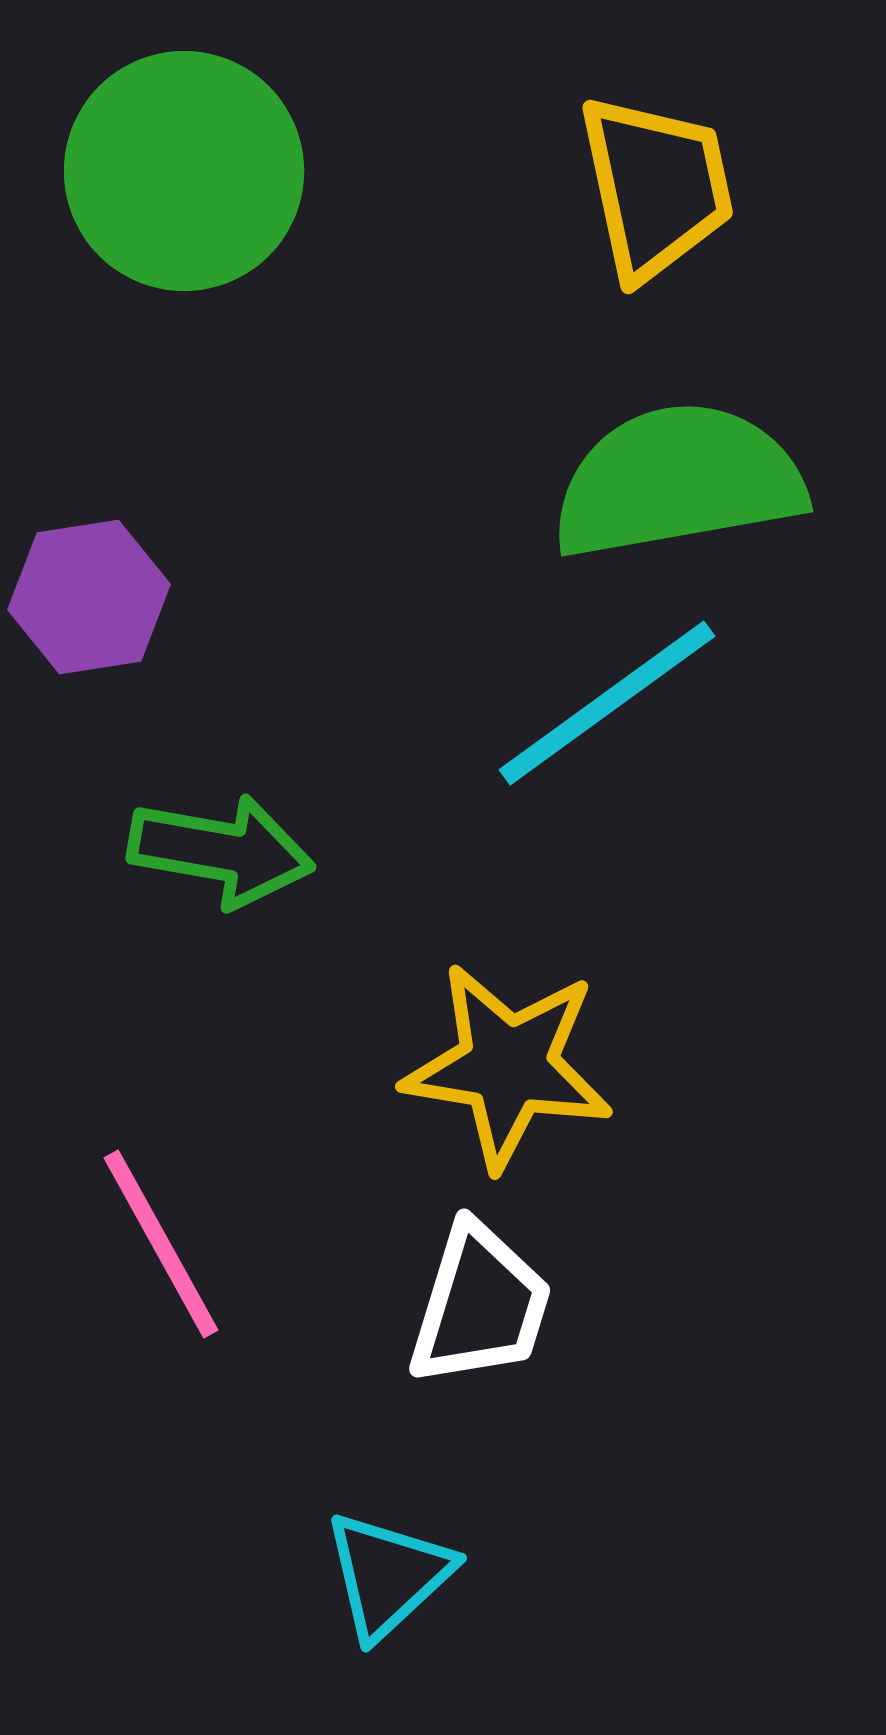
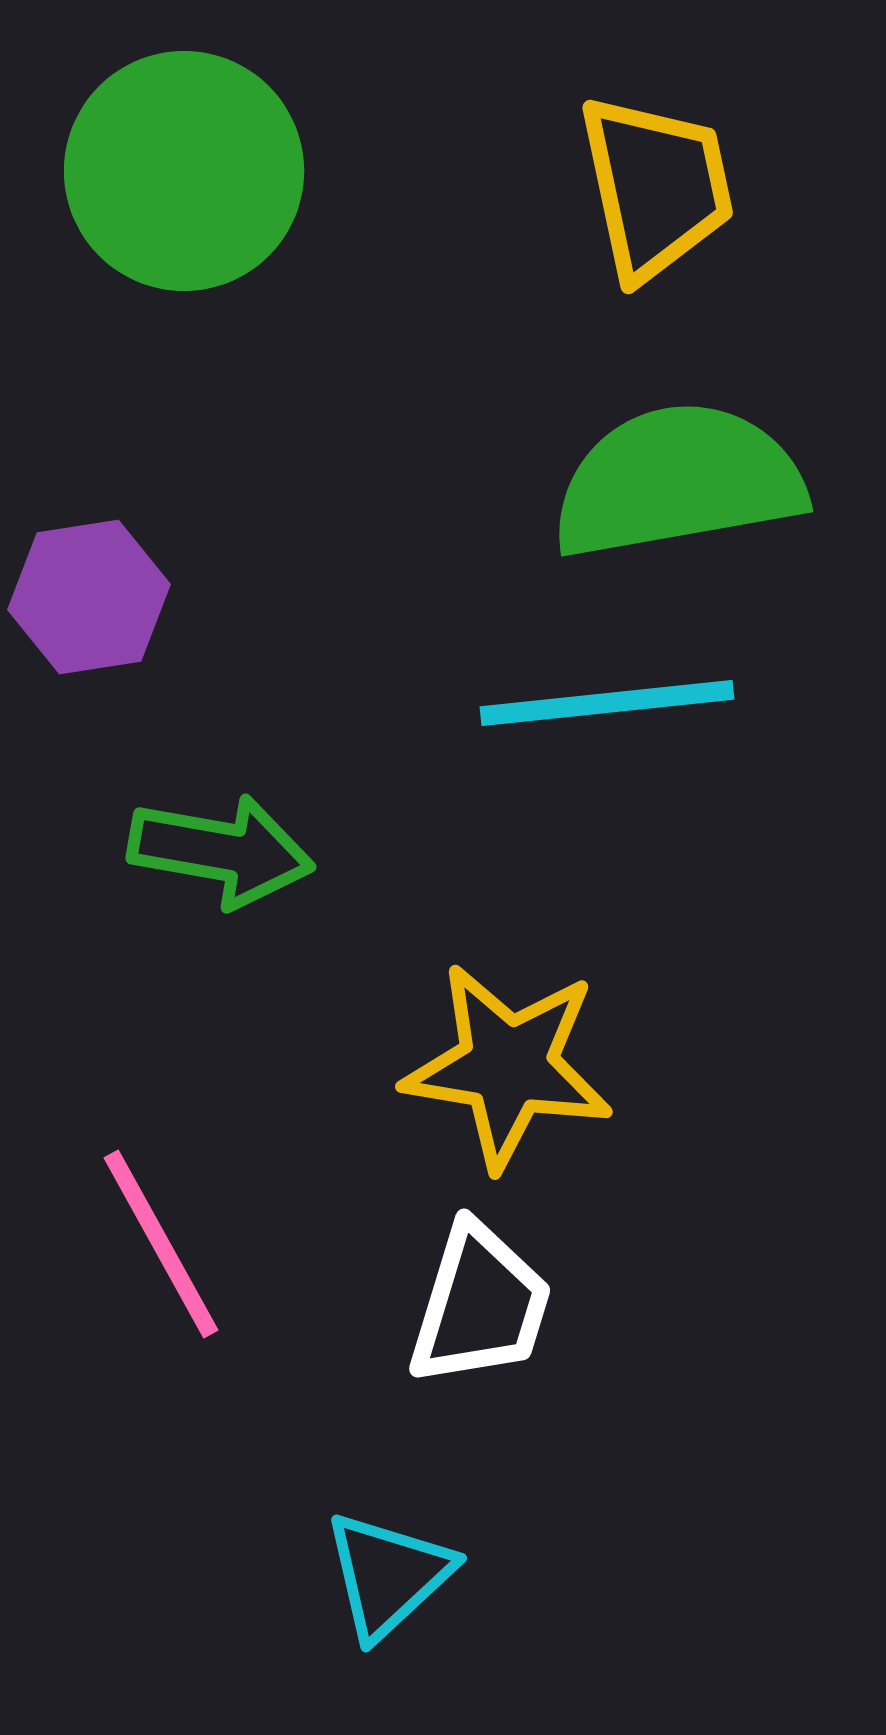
cyan line: rotated 30 degrees clockwise
